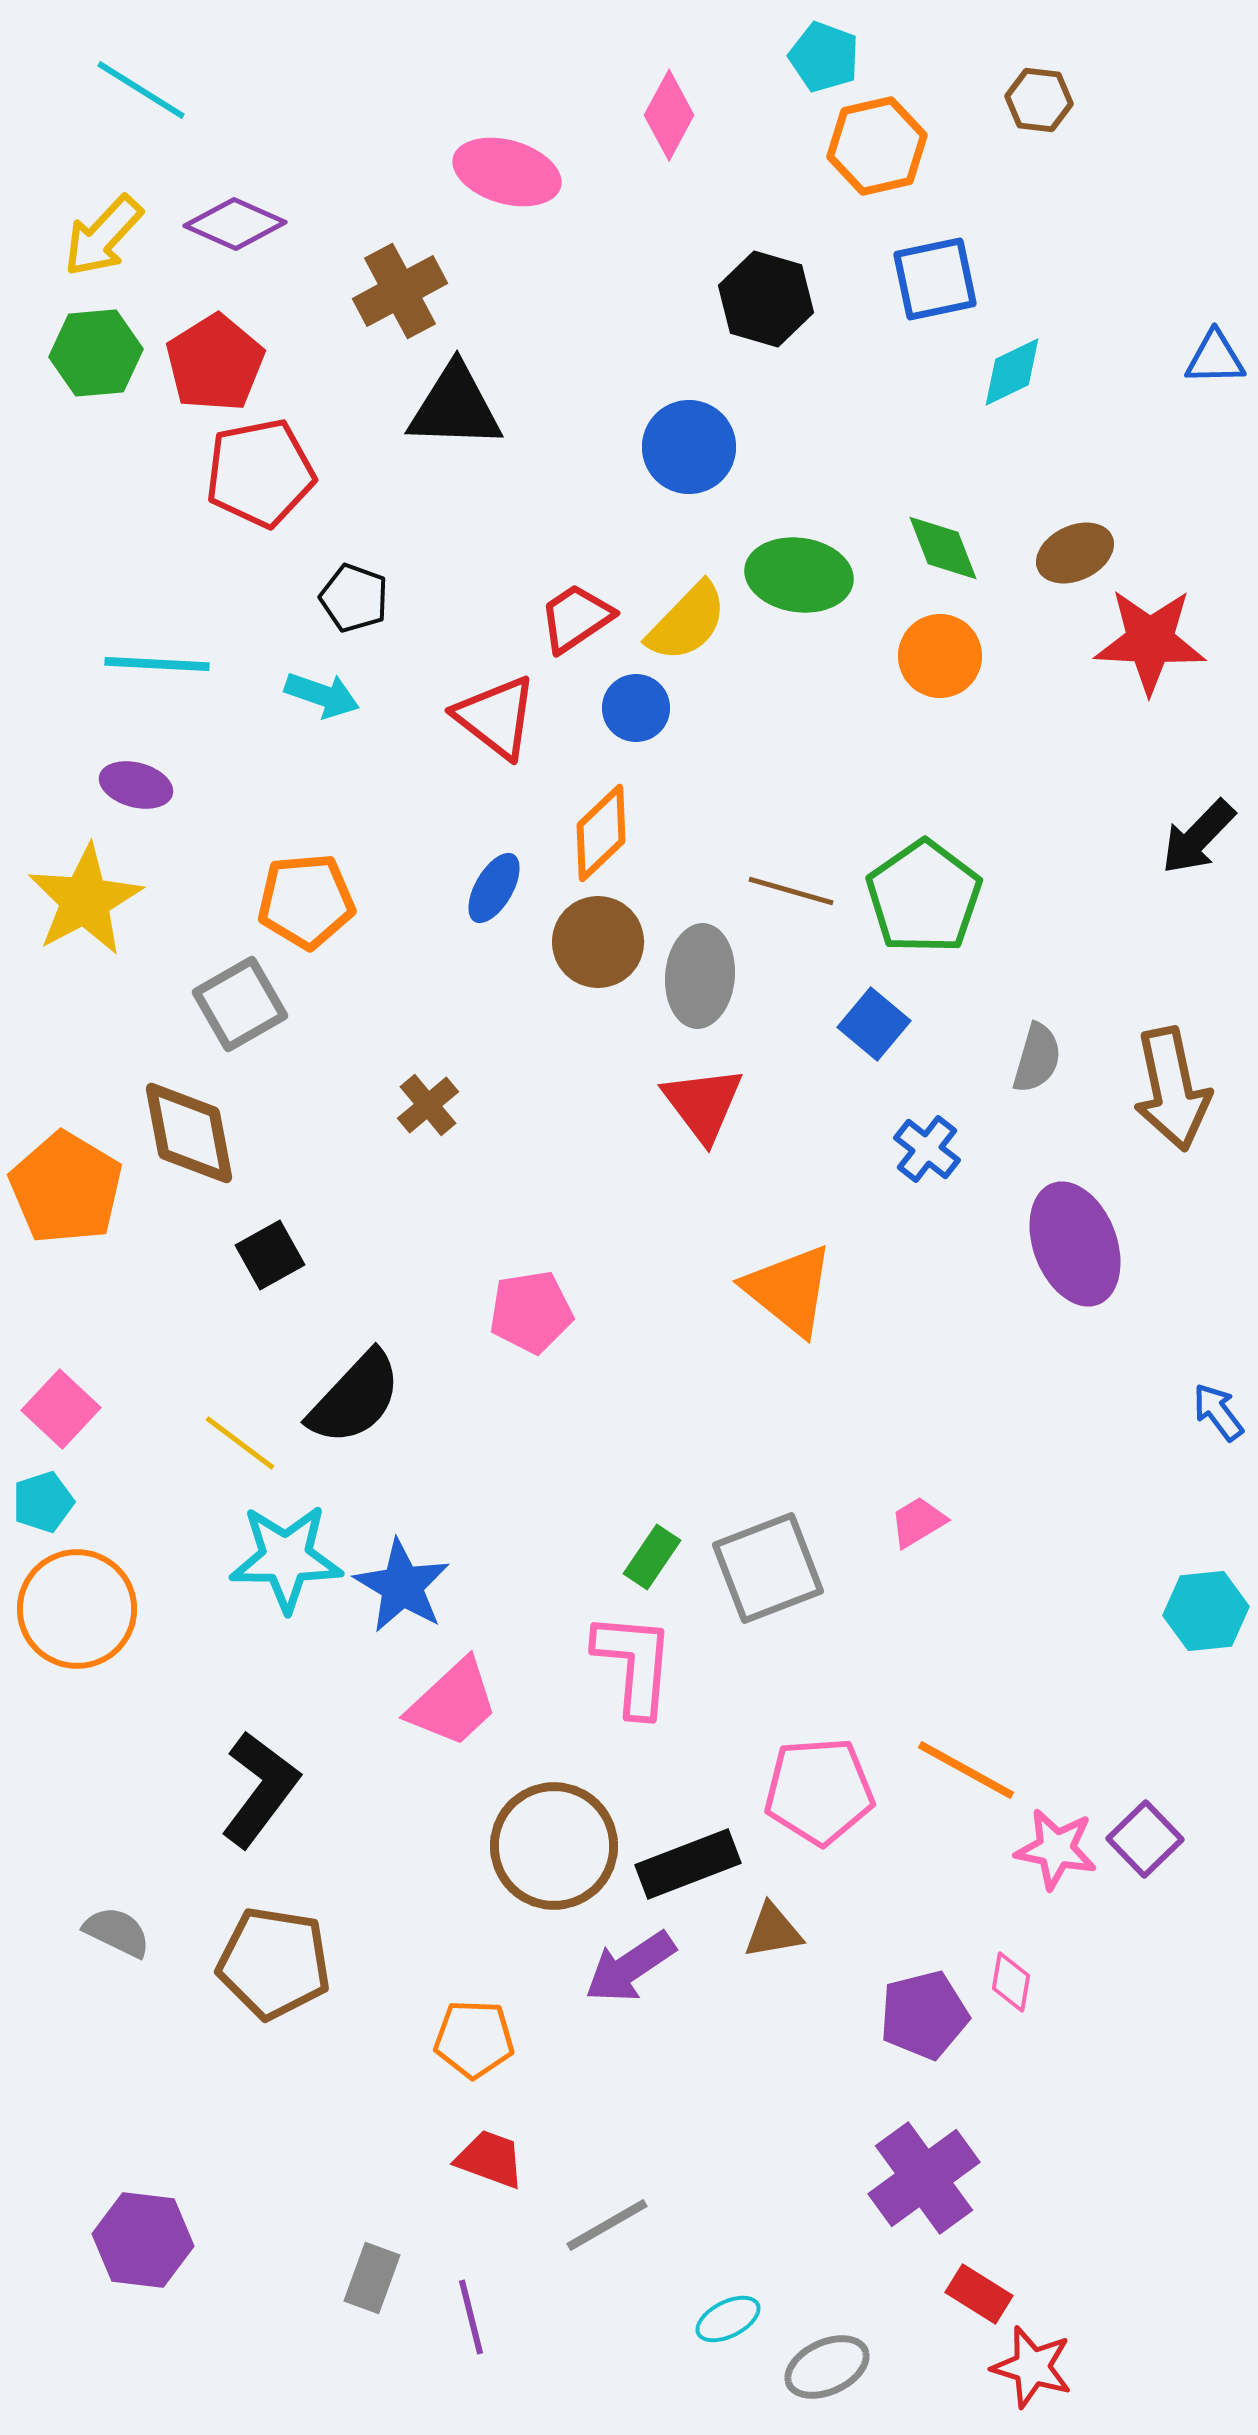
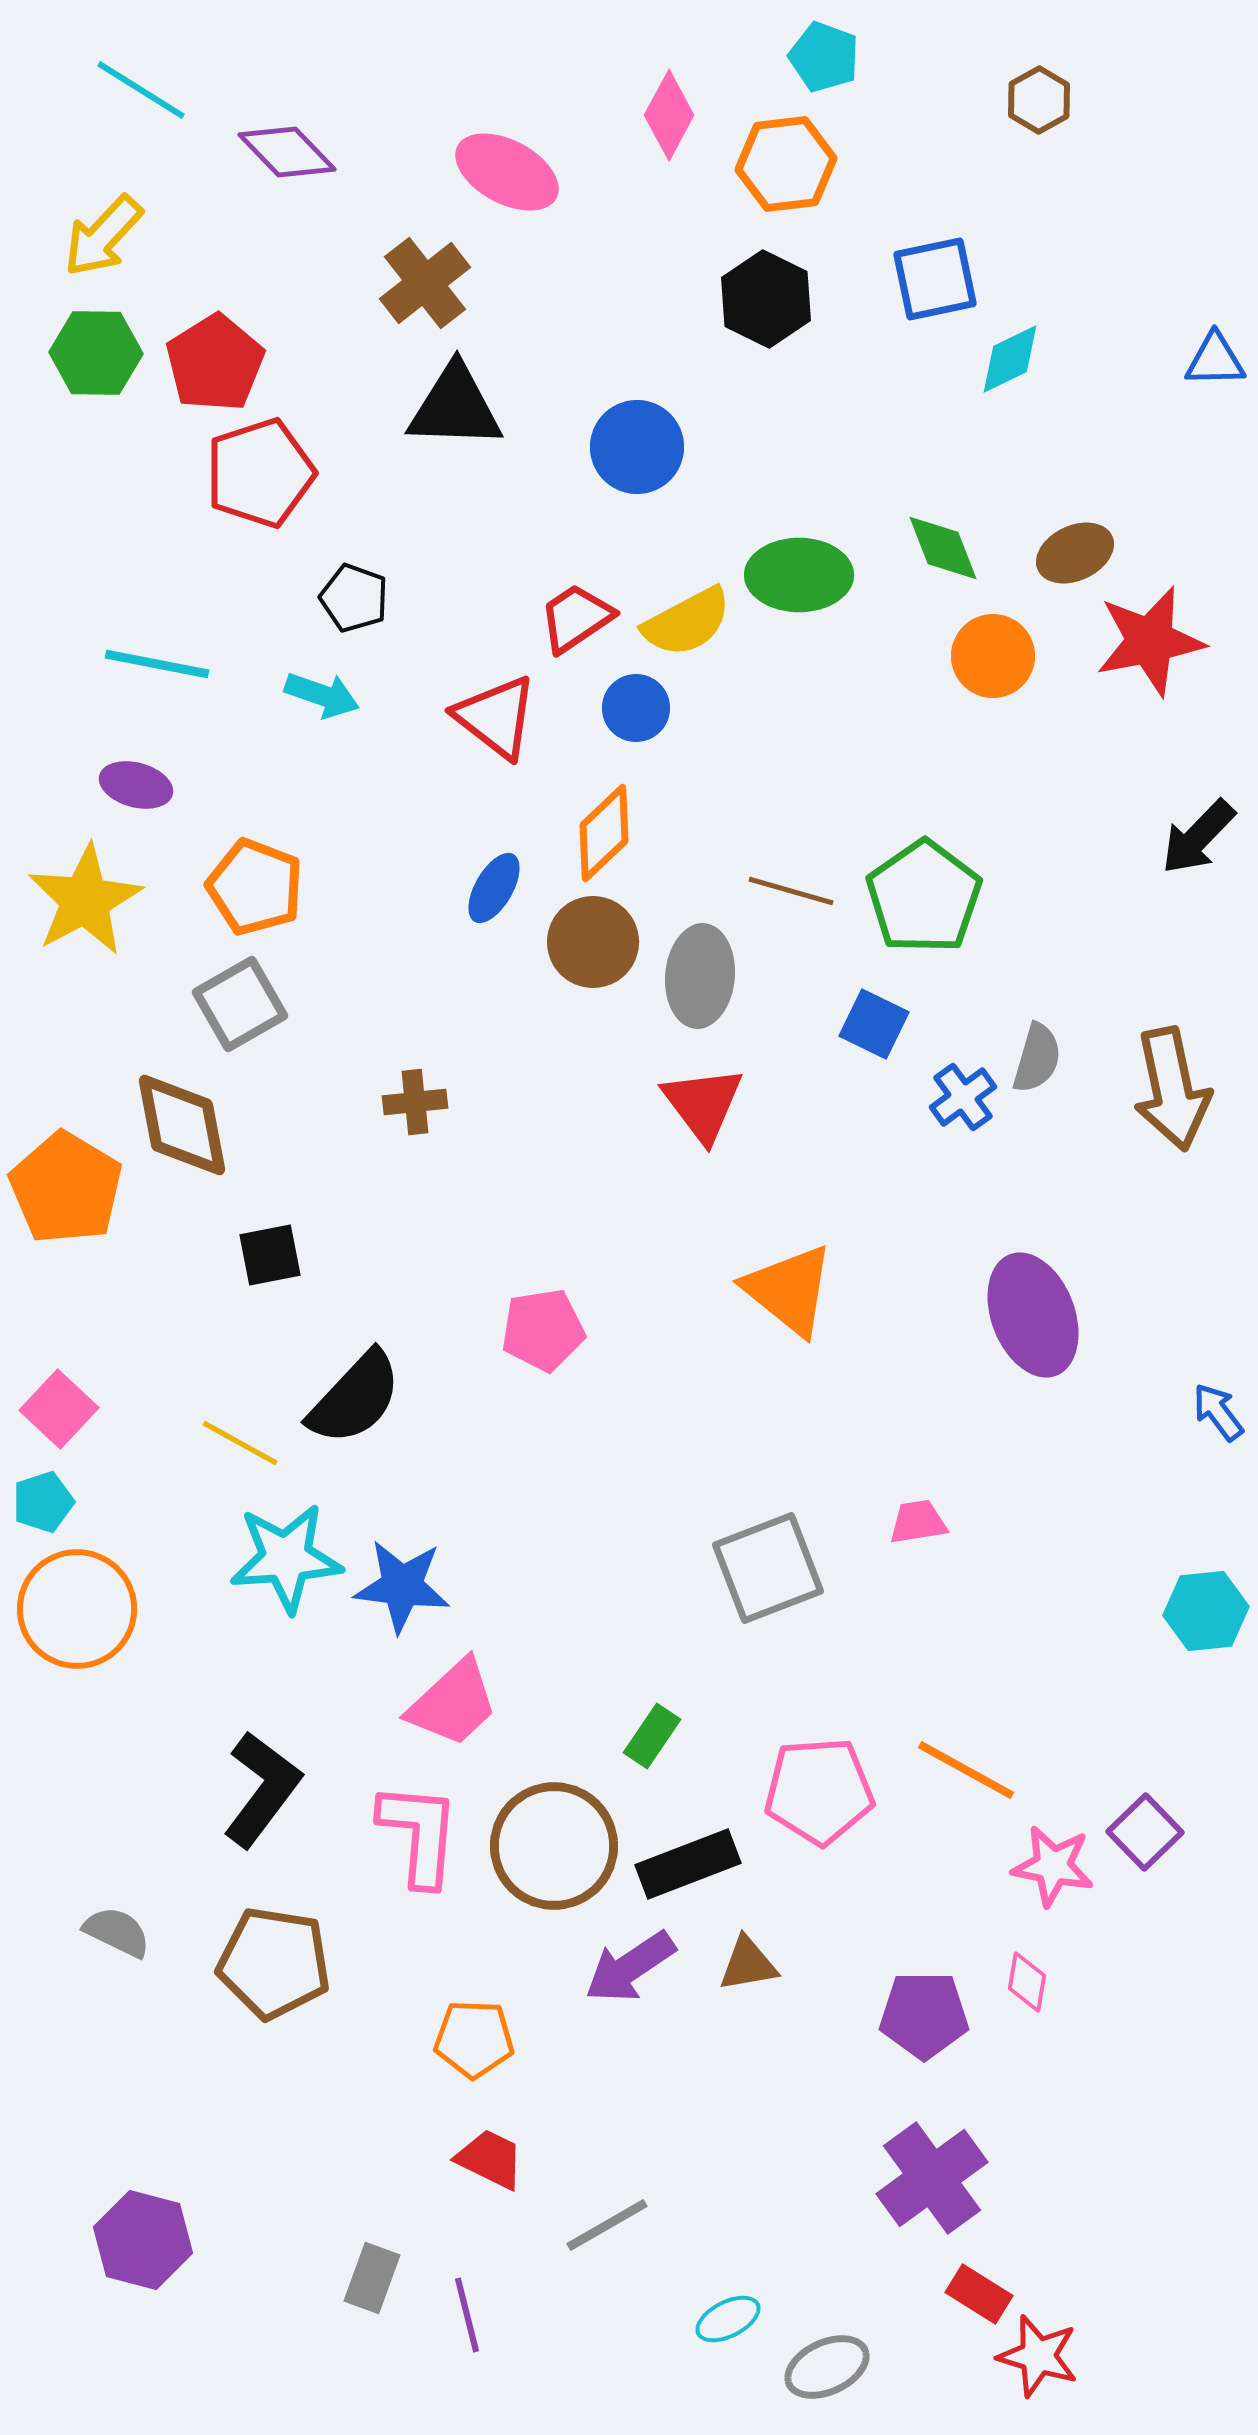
brown hexagon at (1039, 100): rotated 24 degrees clockwise
orange hexagon at (877, 146): moved 91 px left, 18 px down; rotated 6 degrees clockwise
pink ellipse at (507, 172): rotated 12 degrees clockwise
purple diamond at (235, 224): moved 52 px right, 72 px up; rotated 22 degrees clockwise
brown cross at (400, 291): moved 25 px right, 8 px up; rotated 10 degrees counterclockwise
black hexagon at (766, 299): rotated 10 degrees clockwise
green hexagon at (96, 353): rotated 6 degrees clockwise
blue triangle at (1215, 358): moved 2 px down
cyan diamond at (1012, 372): moved 2 px left, 13 px up
blue circle at (689, 447): moved 52 px left
red pentagon at (260, 473): rotated 7 degrees counterclockwise
green ellipse at (799, 575): rotated 8 degrees counterclockwise
yellow semicircle at (687, 622): rotated 18 degrees clockwise
red star at (1150, 641): rotated 14 degrees counterclockwise
orange circle at (940, 656): moved 53 px right
cyan line at (157, 664): rotated 8 degrees clockwise
orange diamond at (601, 833): moved 3 px right
orange pentagon at (306, 901): moved 51 px left, 14 px up; rotated 26 degrees clockwise
brown circle at (598, 942): moved 5 px left
blue square at (874, 1024): rotated 14 degrees counterclockwise
brown cross at (428, 1105): moved 13 px left, 3 px up; rotated 34 degrees clockwise
brown diamond at (189, 1133): moved 7 px left, 8 px up
blue cross at (927, 1149): moved 36 px right, 52 px up; rotated 16 degrees clockwise
purple ellipse at (1075, 1244): moved 42 px left, 71 px down
black square at (270, 1255): rotated 18 degrees clockwise
pink pentagon at (531, 1312): moved 12 px right, 18 px down
pink square at (61, 1409): moved 2 px left
yellow line at (240, 1443): rotated 8 degrees counterclockwise
pink trapezoid at (918, 1522): rotated 22 degrees clockwise
green rectangle at (652, 1557): moved 179 px down
cyan star at (286, 1558): rotated 4 degrees counterclockwise
blue star at (402, 1586): rotated 24 degrees counterclockwise
pink L-shape at (634, 1664): moved 215 px left, 170 px down
black L-shape at (260, 1789): moved 2 px right
purple square at (1145, 1839): moved 7 px up
pink star at (1056, 1849): moved 3 px left, 17 px down
brown triangle at (773, 1931): moved 25 px left, 33 px down
pink diamond at (1011, 1982): moved 16 px right
purple pentagon at (924, 2015): rotated 14 degrees clockwise
red trapezoid at (490, 2159): rotated 6 degrees clockwise
purple cross at (924, 2178): moved 8 px right
purple hexagon at (143, 2240): rotated 8 degrees clockwise
purple line at (471, 2317): moved 4 px left, 2 px up
red star at (1032, 2367): moved 6 px right, 11 px up
